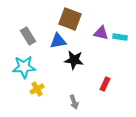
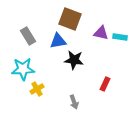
cyan star: moved 1 px left, 2 px down
